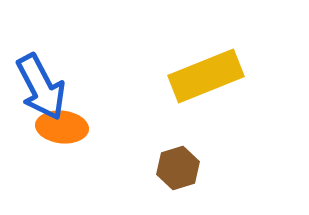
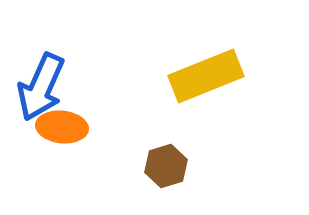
blue arrow: rotated 52 degrees clockwise
brown hexagon: moved 12 px left, 2 px up
